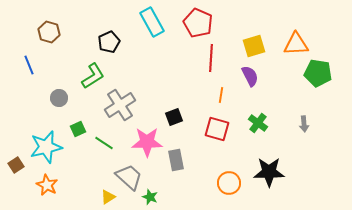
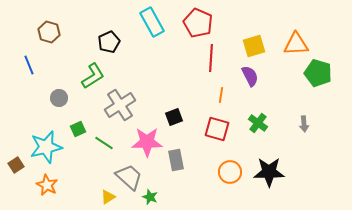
green pentagon: rotated 8 degrees clockwise
orange circle: moved 1 px right, 11 px up
